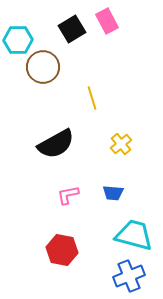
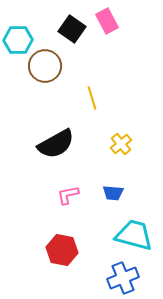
black square: rotated 24 degrees counterclockwise
brown circle: moved 2 px right, 1 px up
blue cross: moved 6 px left, 2 px down
